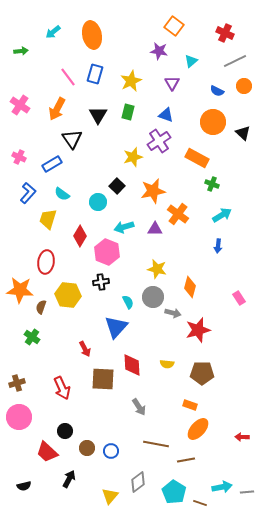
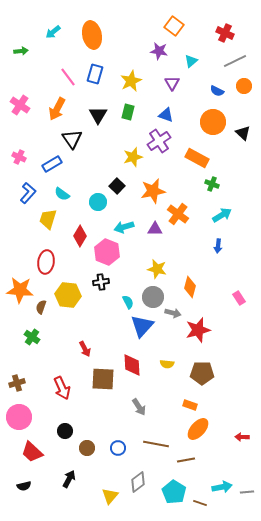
blue triangle at (116, 327): moved 26 px right, 1 px up
blue circle at (111, 451): moved 7 px right, 3 px up
red trapezoid at (47, 452): moved 15 px left
